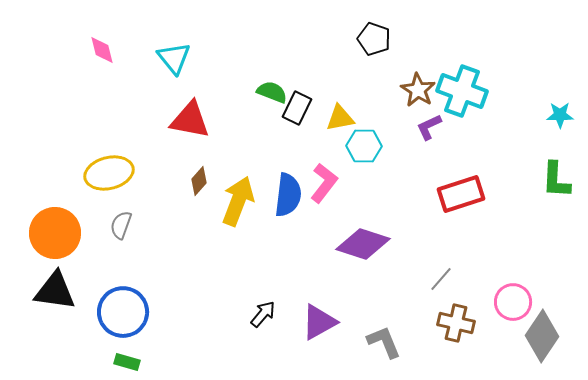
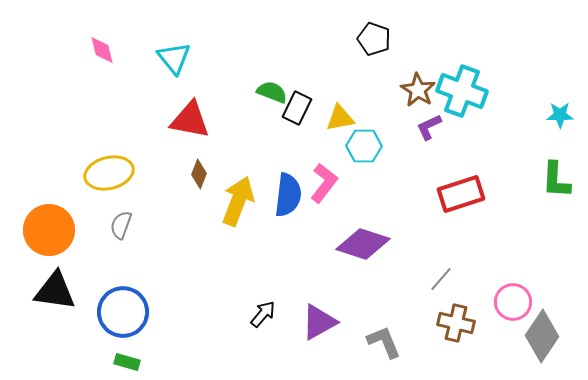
brown diamond: moved 7 px up; rotated 20 degrees counterclockwise
orange circle: moved 6 px left, 3 px up
